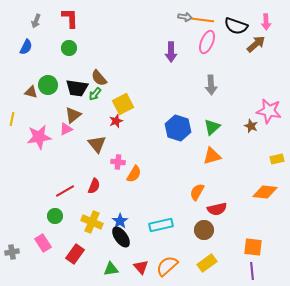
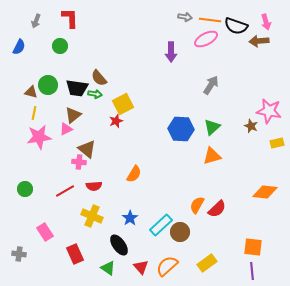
orange line at (203, 20): moved 7 px right
pink arrow at (266, 22): rotated 14 degrees counterclockwise
pink ellipse at (207, 42): moved 1 px left, 3 px up; rotated 40 degrees clockwise
brown arrow at (256, 44): moved 3 px right, 3 px up; rotated 144 degrees counterclockwise
blue semicircle at (26, 47): moved 7 px left
green circle at (69, 48): moved 9 px left, 2 px up
gray arrow at (211, 85): rotated 144 degrees counterclockwise
green arrow at (95, 94): rotated 120 degrees counterclockwise
yellow line at (12, 119): moved 22 px right, 6 px up
blue hexagon at (178, 128): moved 3 px right, 1 px down; rotated 15 degrees counterclockwise
brown triangle at (97, 144): moved 10 px left, 5 px down; rotated 12 degrees counterclockwise
yellow rectangle at (277, 159): moved 16 px up
pink cross at (118, 162): moved 39 px left
red semicircle at (94, 186): rotated 63 degrees clockwise
orange semicircle at (197, 192): moved 13 px down
red semicircle at (217, 209): rotated 30 degrees counterclockwise
green circle at (55, 216): moved 30 px left, 27 px up
blue star at (120, 221): moved 10 px right, 3 px up
yellow cross at (92, 222): moved 6 px up
cyan rectangle at (161, 225): rotated 30 degrees counterclockwise
brown circle at (204, 230): moved 24 px left, 2 px down
black ellipse at (121, 237): moved 2 px left, 8 px down
pink rectangle at (43, 243): moved 2 px right, 11 px up
gray cross at (12, 252): moved 7 px right, 2 px down; rotated 16 degrees clockwise
red rectangle at (75, 254): rotated 60 degrees counterclockwise
green triangle at (111, 269): moved 3 px left, 1 px up; rotated 42 degrees clockwise
